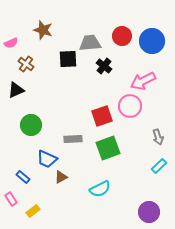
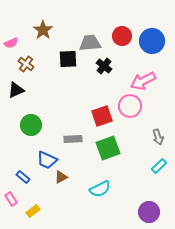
brown star: rotated 18 degrees clockwise
blue trapezoid: moved 1 px down
